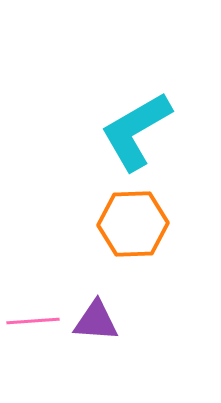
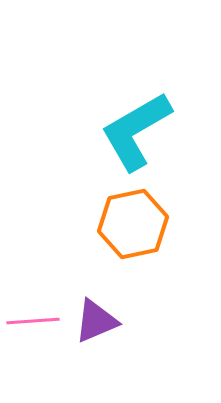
orange hexagon: rotated 10 degrees counterclockwise
purple triangle: rotated 27 degrees counterclockwise
